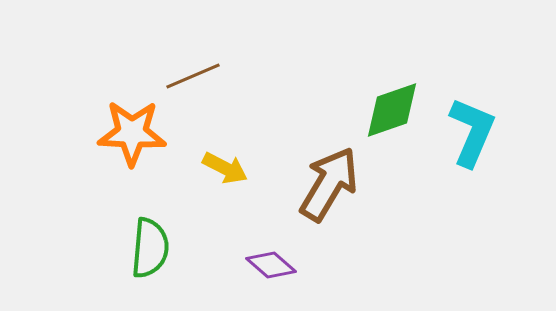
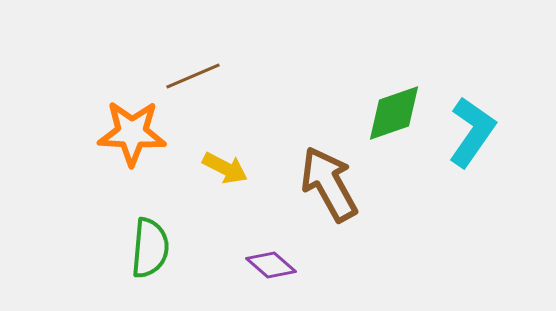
green diamond: moved 2 px right, 3 px down
cyan L-shape: rotated 12 degrees clockwise
brown arrow: rotated 60 degrees counterclockwise
